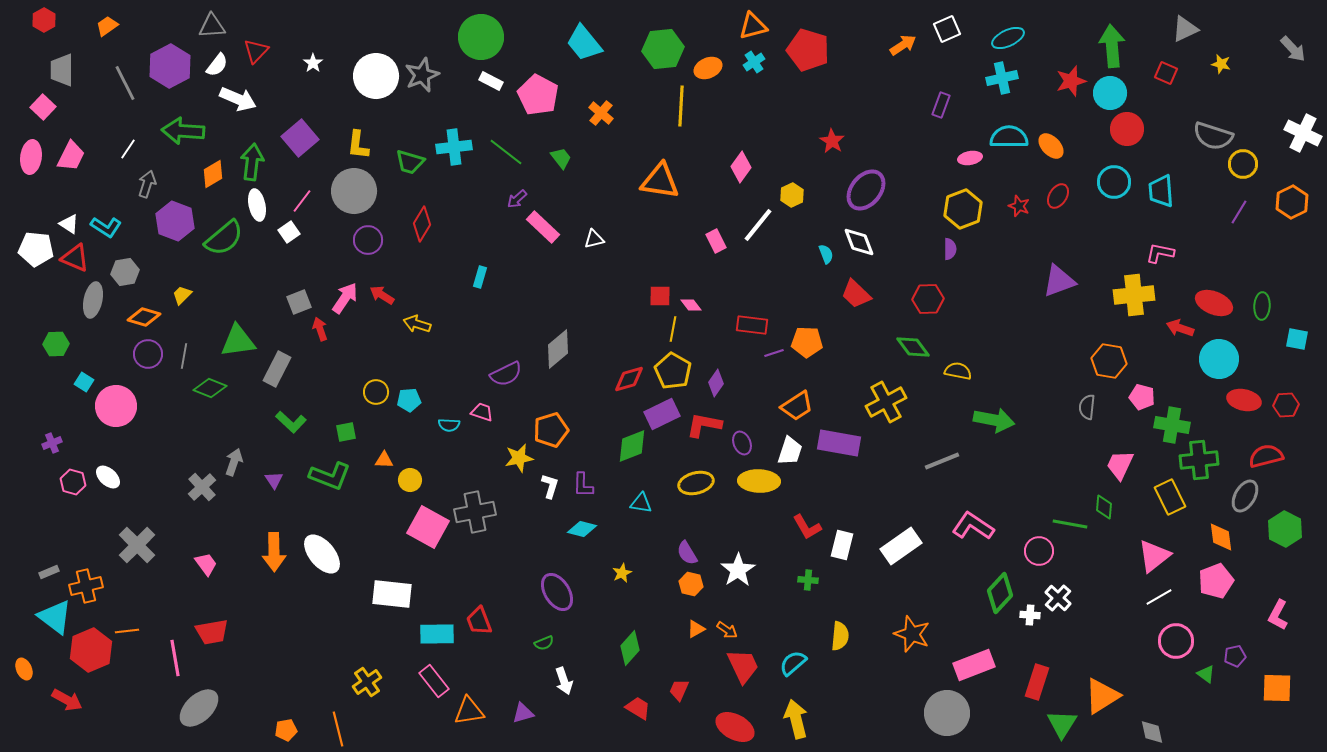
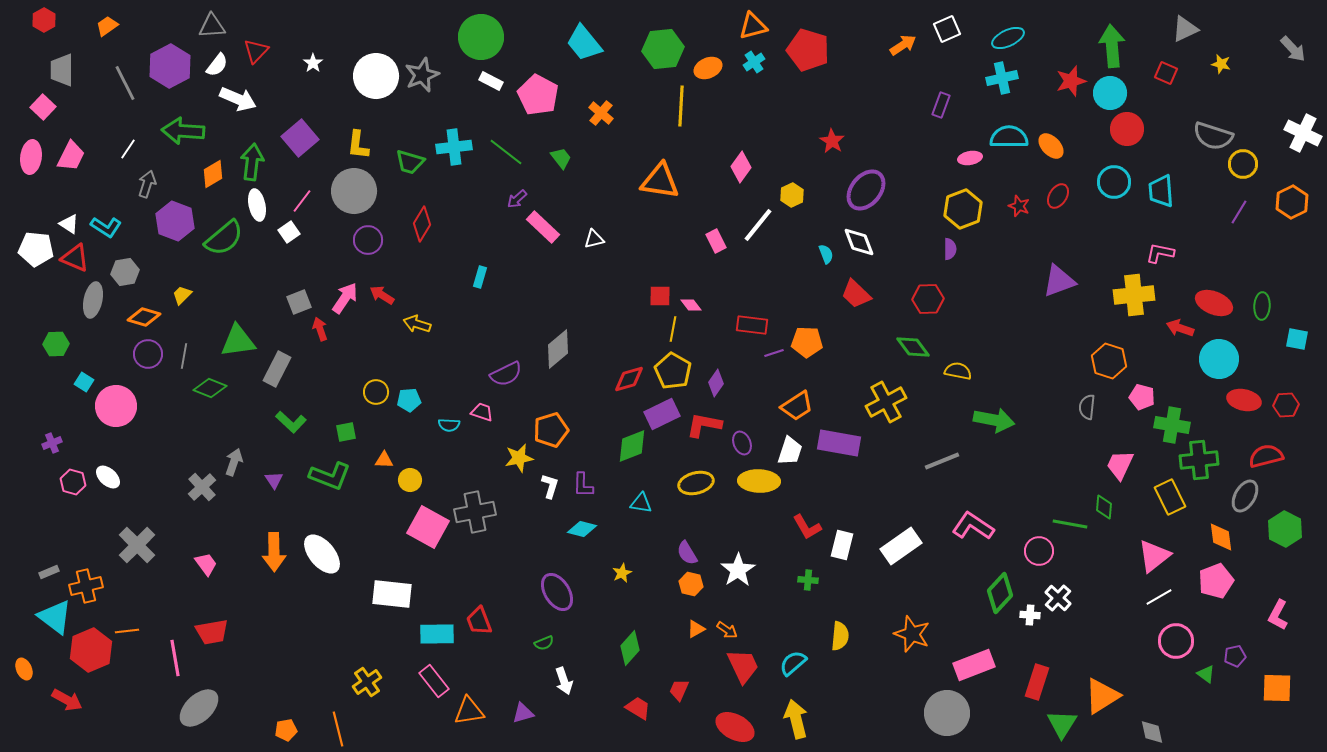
orange hexagon at (1109, 361): rotated 8 degrees clockwise
